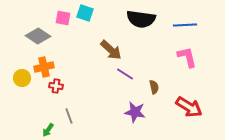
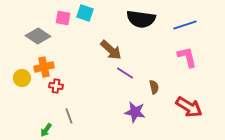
blue line: rotated 15 degrees counterclockwise
purple line: moved 1 px up
green arrow: moved 2 px left
